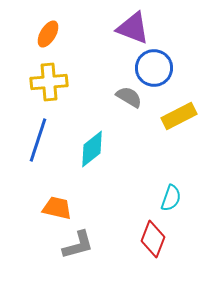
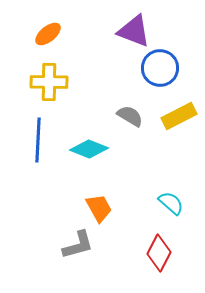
purple triangle: moved 1 px right, 3 px down
orange ellipse: rotated 20 degrees clockwise
blue circle: moved 6 px right
yellow cross: rotated 6 degrees clockwise
gray semicircle: moved 1 px right, 19 px down
blue line: rotated 15 degrees counterclockwise
cyan diamond: moved 3 px left; rotated 60 degrees clockwise
cyan semicircle: moved 5 px down; rotated 68 degrees counterclockwise
orange trapezoid: moved 42 px right; rotated 48 degrees clockwise
red diamond: moved 6 px right, 14 px down; rotated 6 degrees clockwise
